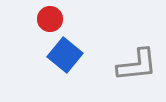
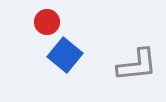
red circle: moved 3 px left, 3 px down
